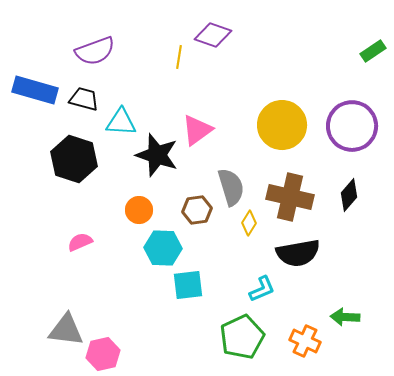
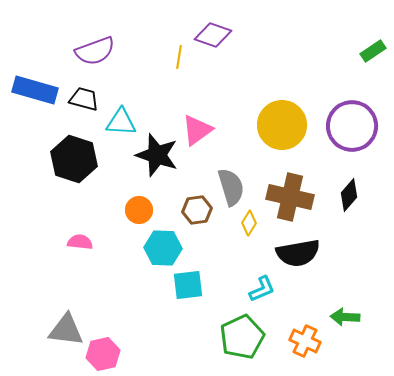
pink semicircle: rotated 30 degrees clockwise
